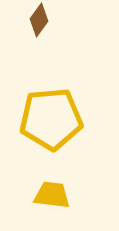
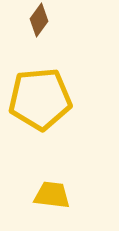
yellow pentagon: moved 11 px left, 20 px up
